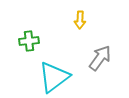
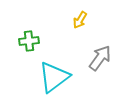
yellow arrow: rotated 30 degrees clockwise
